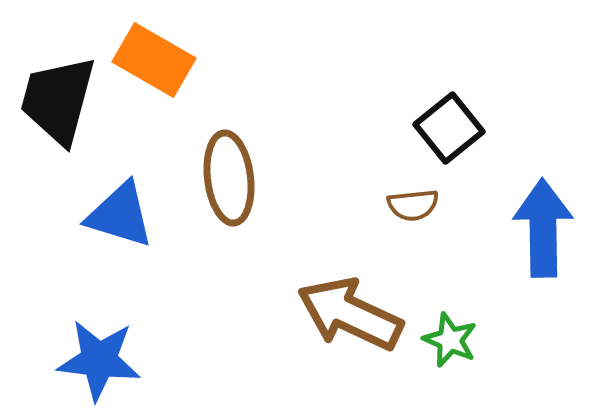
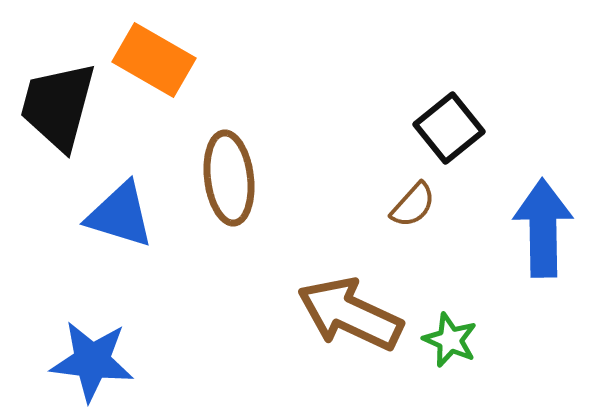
black trapezoid: moved 6 px down
brown semicircle: rotated 42 degrees counterclockwise
blue star: moved 7 px left, 1 px down
